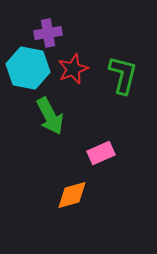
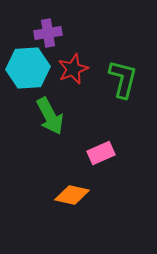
cyan hexagon: rotated 15 degrees counterclockwise
green L-shape: moved 4 px down
orange diamond: rotated 28 degrees clockwise
